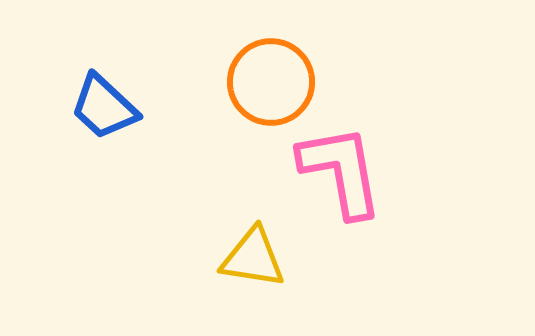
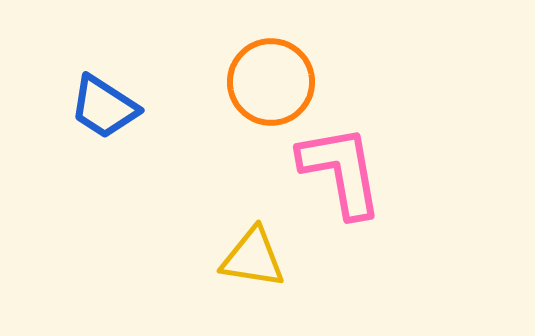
blue trapezoid: rotated 10 degrees counterclockwise
